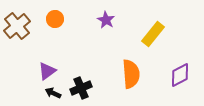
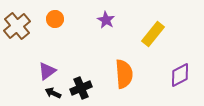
orange semicircle: moved 7 px left
